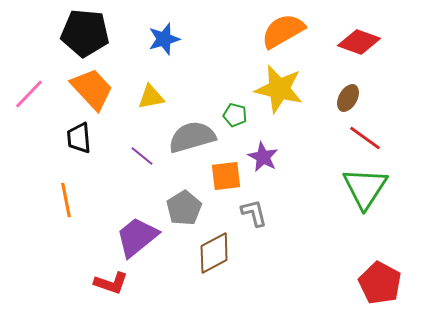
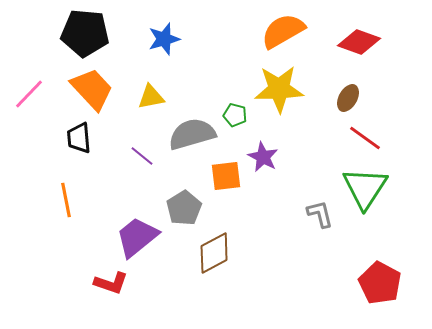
yellow star: rotated 15 degrees counterclockwise
gray semicircle: moved 3 px up
gray L-shape: moved 66 px right, 1 px down
